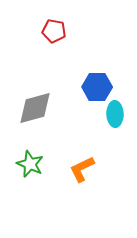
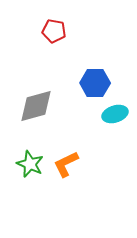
blue hexagon: moved 2 px left, 4 px up
gray diamond: moved 1 px right, 2 px up
cyan ellipse: rotated 75 degrees clockwise
orange L-shape: moved 16 px left, 5 px up
